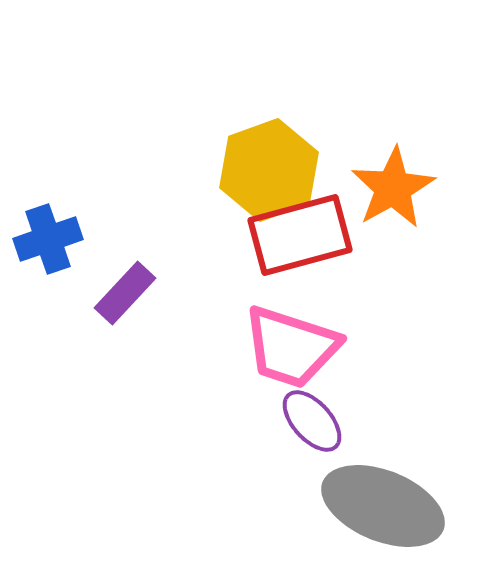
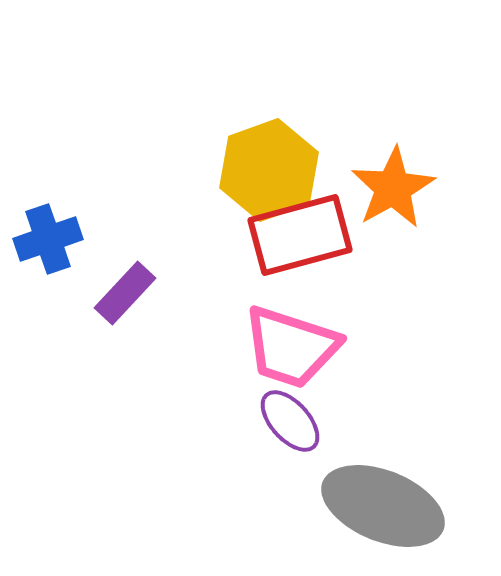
purple ellipse: moved 22 px left
